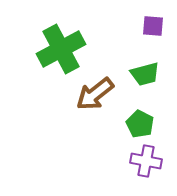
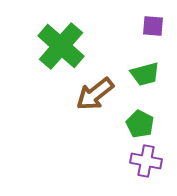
green cross: moved 3 px up; rotated 21 degrees counterclockwise
